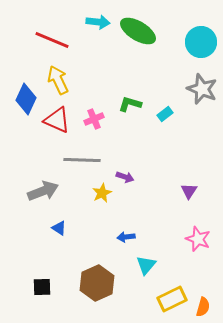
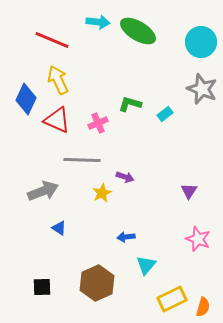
pink cross: moved 4 px right, 4 px down
